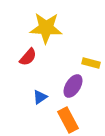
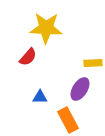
yellow rectangle: moved 2 px right; rotated 18 degrees counterclockwise
purple ellipse: moved 7 px right, 3 px down
blue triangle: rotated 35 degrees clockwise
